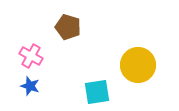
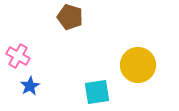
brown pentagon: moved 2 px right, 10 px up
pink cross: moved 13 px left
blue star: rotated 24 degrees clockwise
